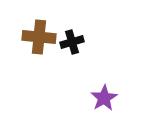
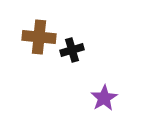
black cross: moved 8 px down
